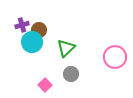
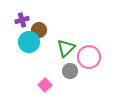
purple cross: moved 5 px up
cyan circle: moved 3 px left
pink circle: moved 26 px left
gray circle: moved 1 px left, 3 px up
